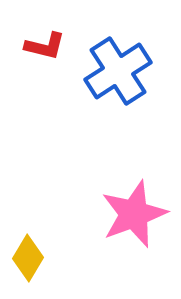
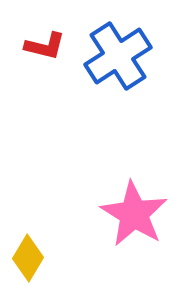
blue cross: moved 15 px up
pink star: rotated 20 degrees counterclockwise
